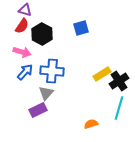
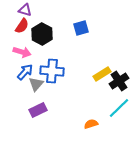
gray triangle: moved 10 px left, 9 px up
cyan line: rotated 30 degrees clockwise
